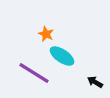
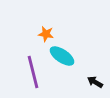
orange star: rotated 14 degrees counterclockwise
purple line: moved 1 px left, 1 px up; rotated 44 degrees clockwise
